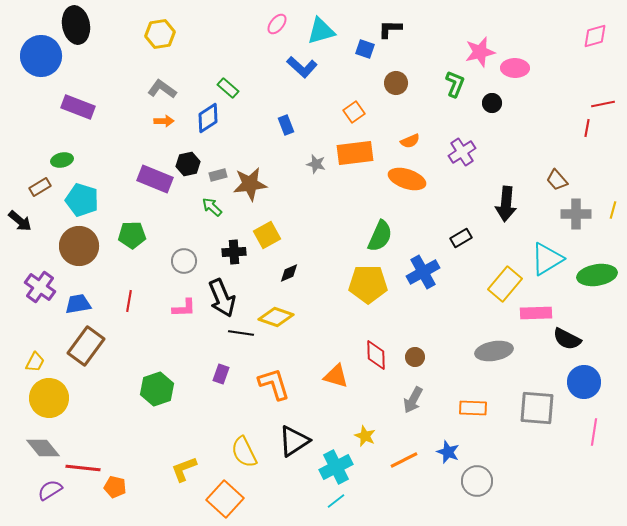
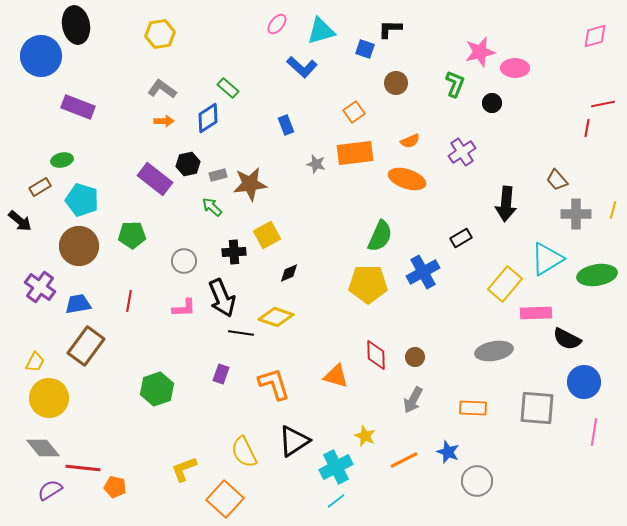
purple rectangle at (155, 179): rotated 16 degrees clockwise
